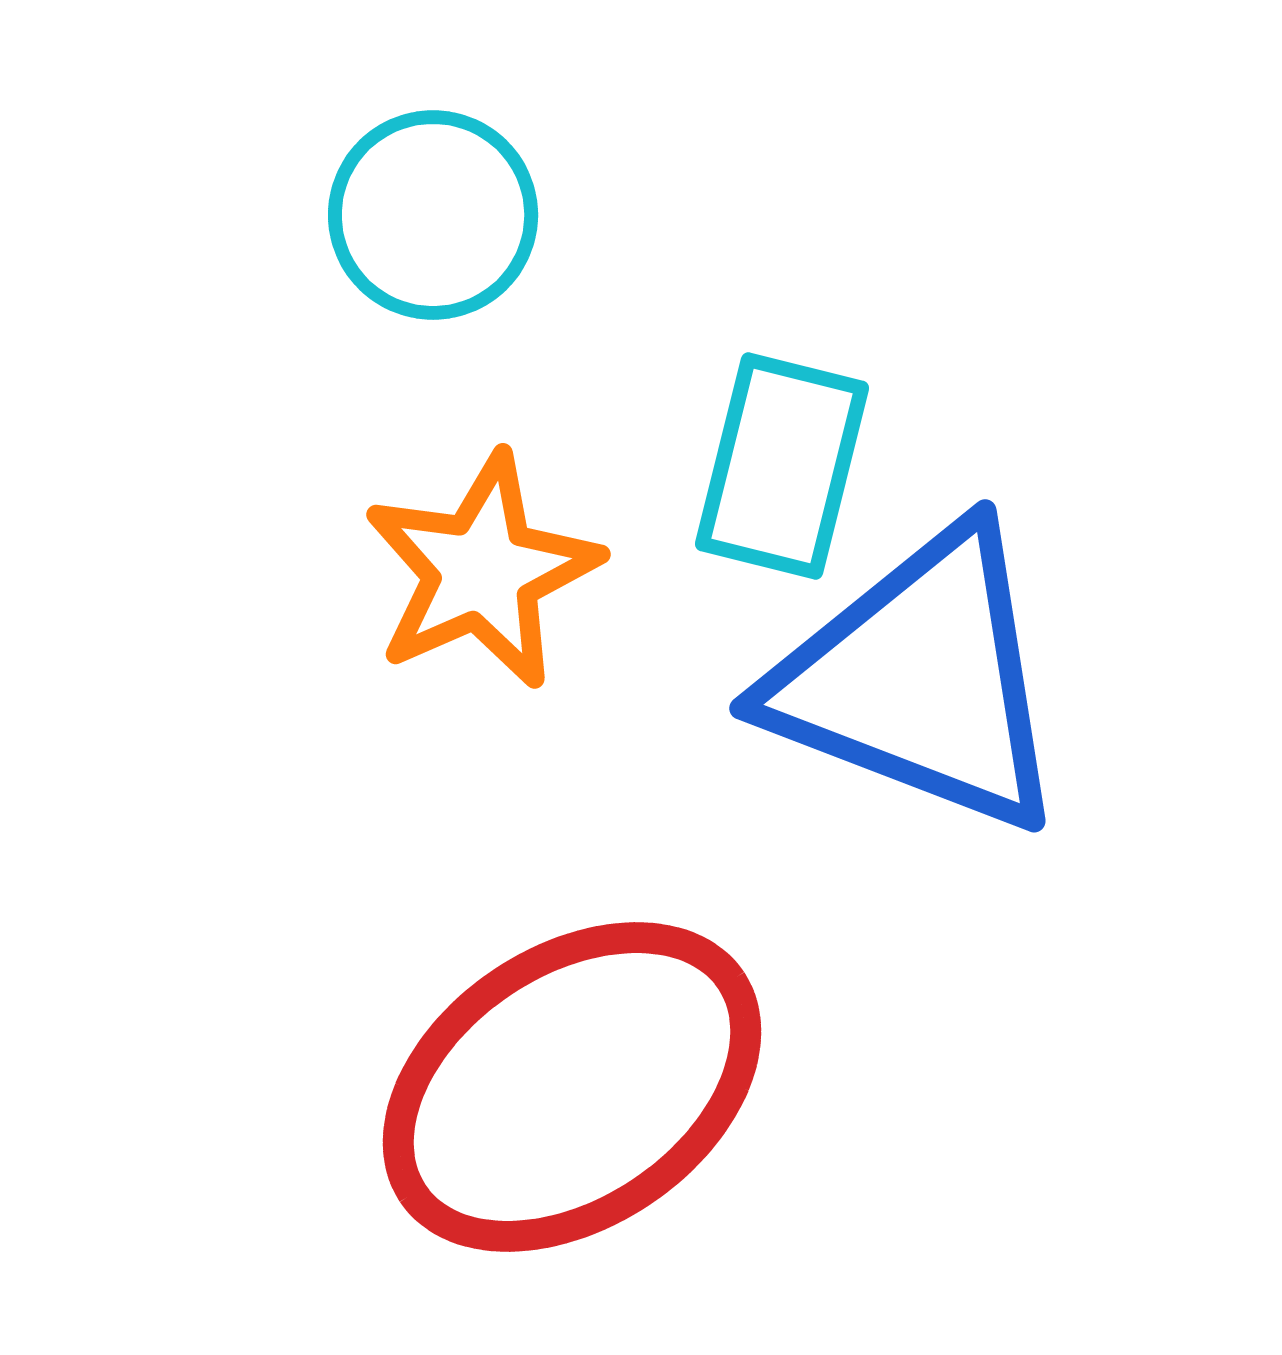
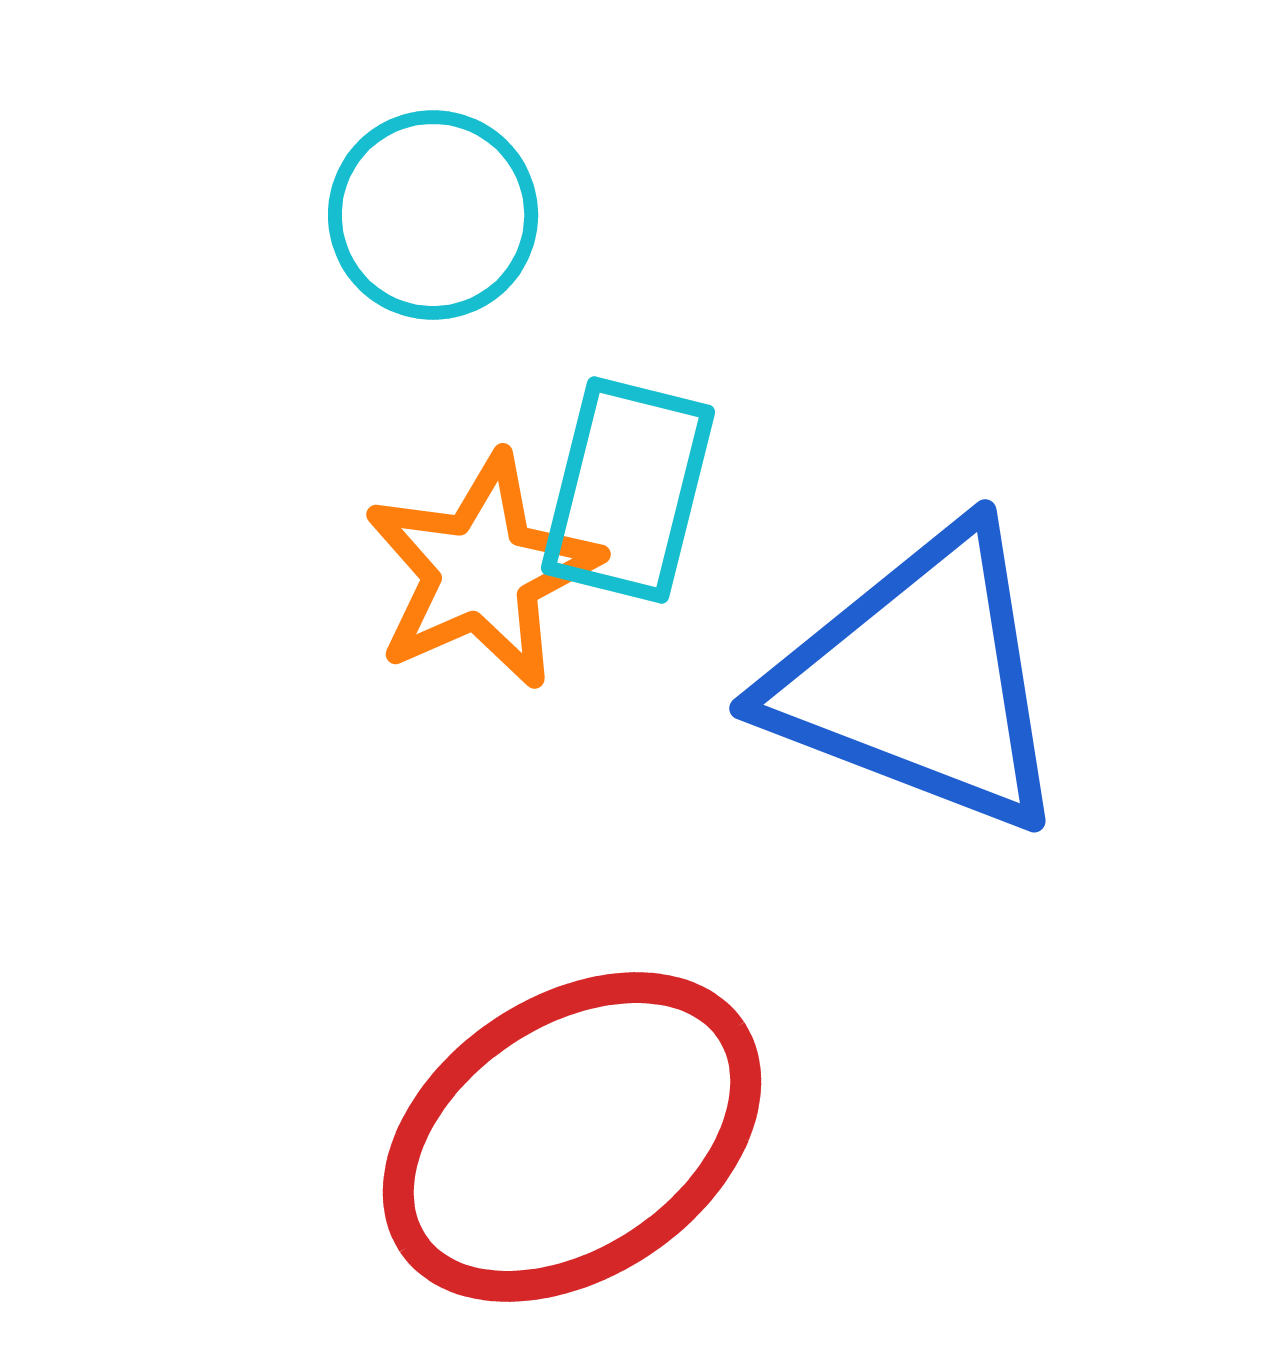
cyan rectangle: moved 154 px left, 24 px down
red ellipse: moved 50 px down
